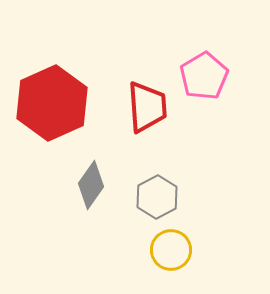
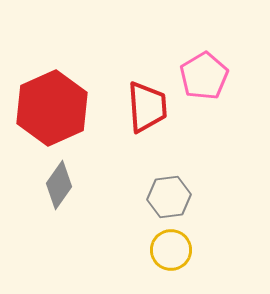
red hexagon: moved 5 px down
gray diamond: moved 32 px left
gray hexagon: moved 12 px right; rotated 21 degrees clockwise
